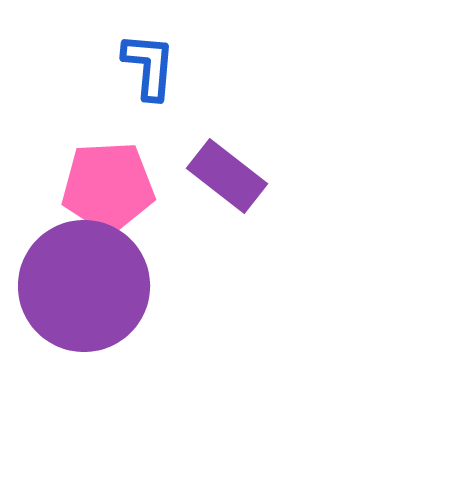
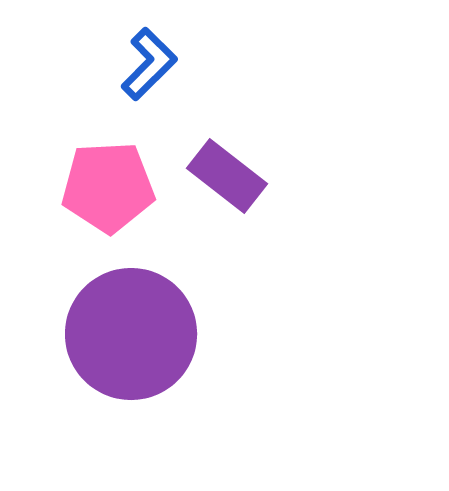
blue L-shape: moved 2 px up; rotated 40 degrees clockwise
purple circle: moved 47 px right, 48 px down
